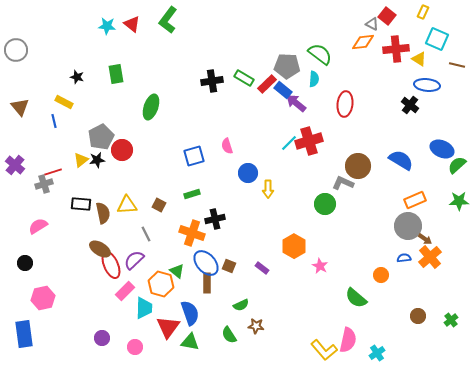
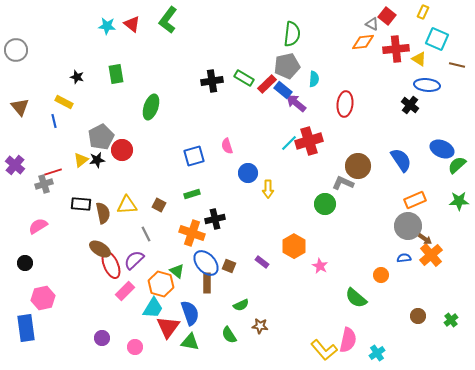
green semicircle at (320, 54): moved 28 px left, 20 px up; rotated 60 degrees clockwise
gray pentagon at (287, 66): rotated 15 degrees counterclockwise
blue semicircle at (401, 160): rotated 25 degrees clockwise
orange cross at (430, 257): moved 1 px right, 2 px up
purple rectangle at (262, 268): moved 6 px up
cyan trapezoid at (144, 308): moved 9 px right; rotated 30 degrees clockwise
brown star at (256, 326): moved 4 px right
blue rectangle at (24, 334): moved 2 px right, 6 px up
